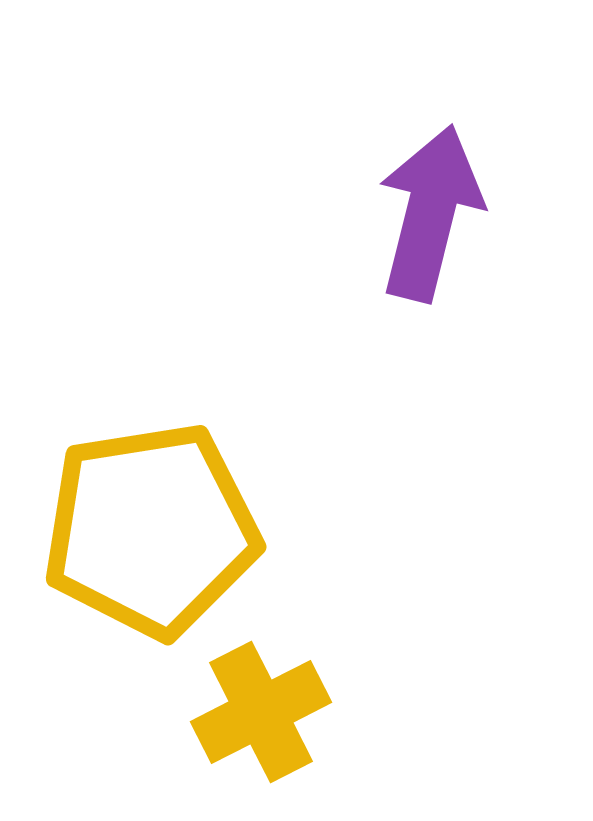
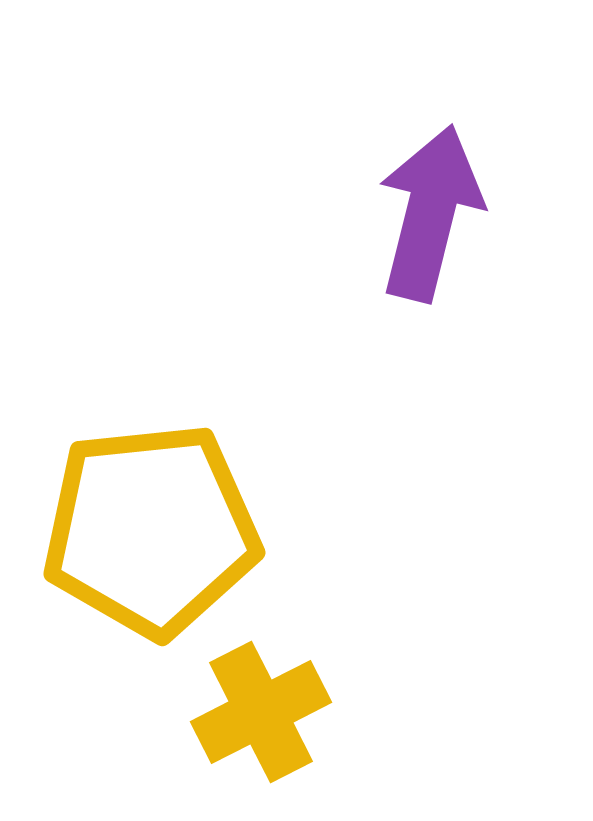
yellow pentagon: rotated 3 degrees clockwise
